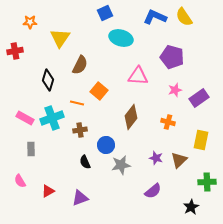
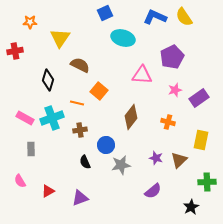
cyan ellipse: moved 2 px right
purple pentagon: rotated 30 degrees clockwise
brown semicircle: rotated 90 degrees counterclockwise
pink triangle: moved 4 px right, 1 px up
